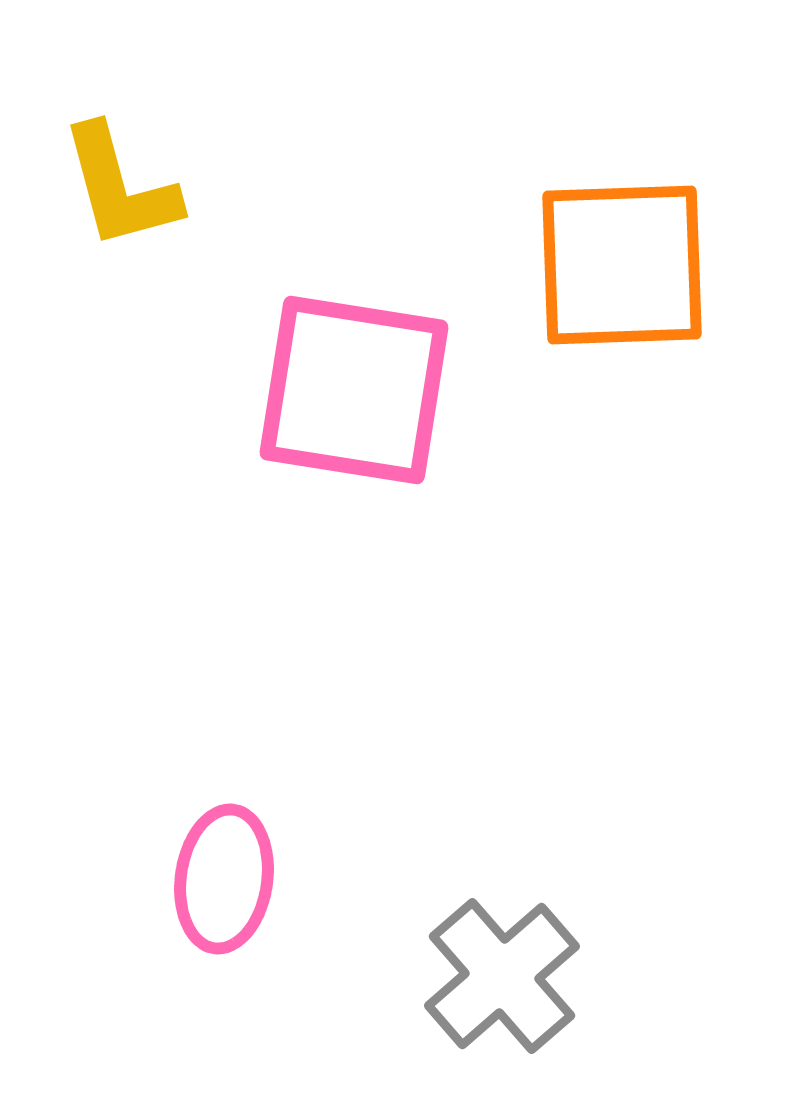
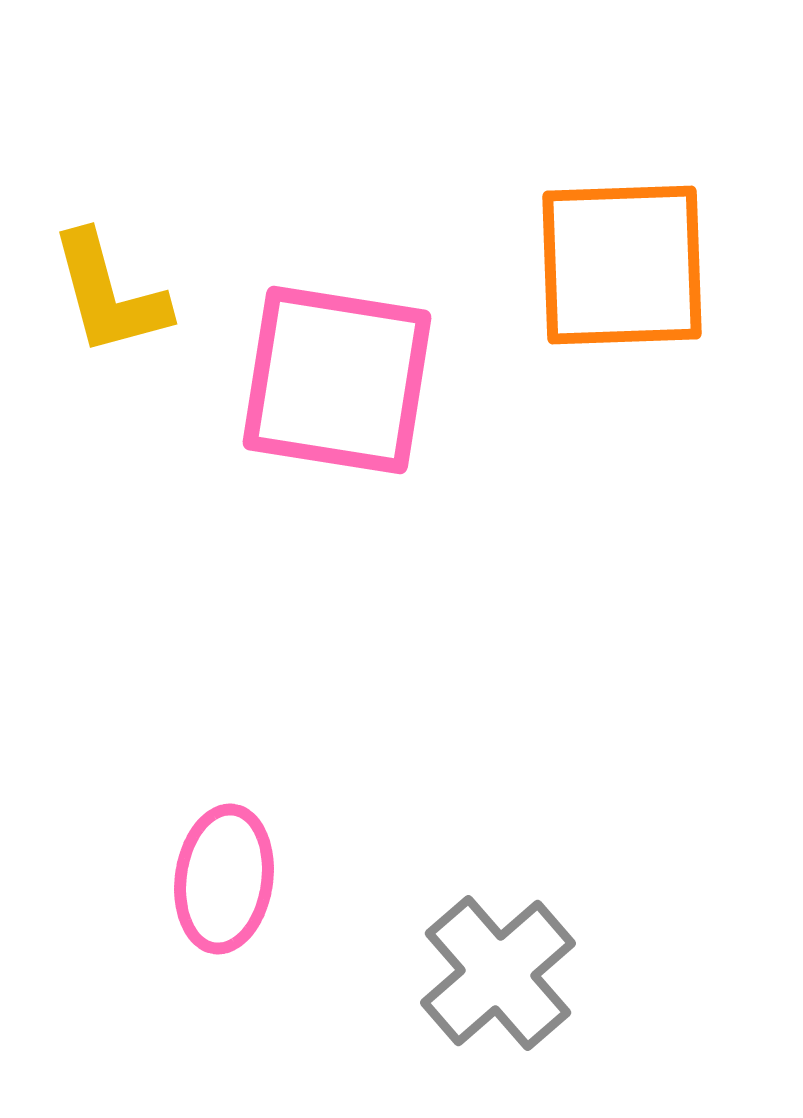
yellow L-shape: moved 11 px left, 107 px down
pink square: moved 17 px left, 10 px up
gray cross: moved 4 px left, 3 px up
